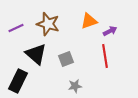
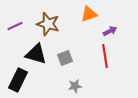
orange triangle: moved 7 px up
purple line: moved 1 px left, 2 px up
black triangle: rotated 25 degrees counterclockwise
gray square: moved 1 px left, 1 px up
black rectangle: moved 1 px up
